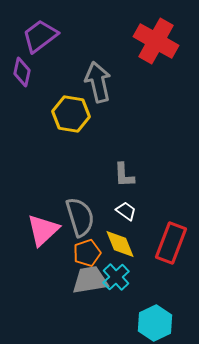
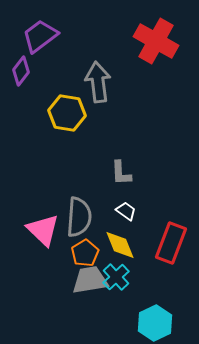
purple diamond: moved 1 px left, 1 px up; rotated 24 degrees clockwise
gray arrow: rotated 6 degrees clockwise
yellow hexagon: moved 4 px left, 1 px up
gray L-shape: moved 3 px left, 2 px up
gray semicircle: moved 1 px left; rotated 21 degrees clockwise
pink triangle: rotated 33 degrees counterclockwise
yellow diamond: moved 1 px down
orange pentagon: moved 2 px left; rotated 12 degrees counterclockwise
